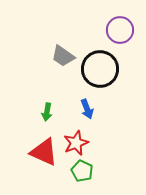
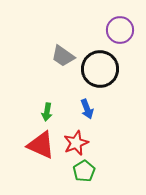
red triangle: moved 3 px left, 7 px up
green pentagon: moved 2 px right; rotated 15 degrees clockwise
